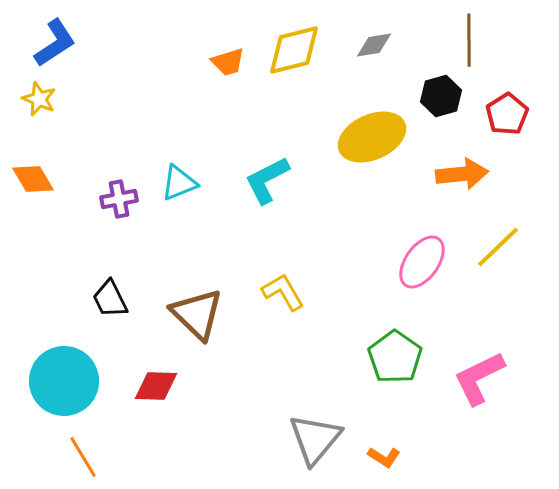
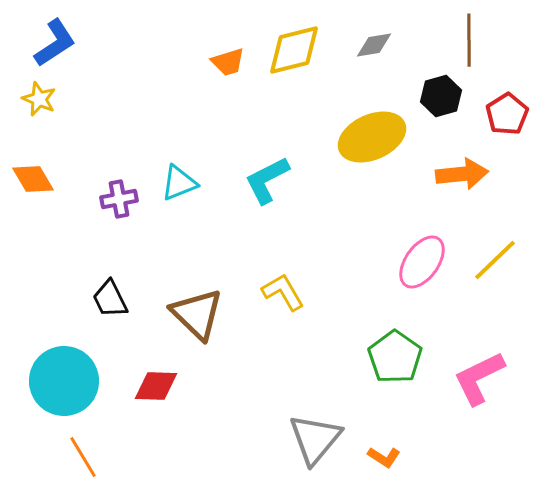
yellow line: moved 3 px left, 13 px down
